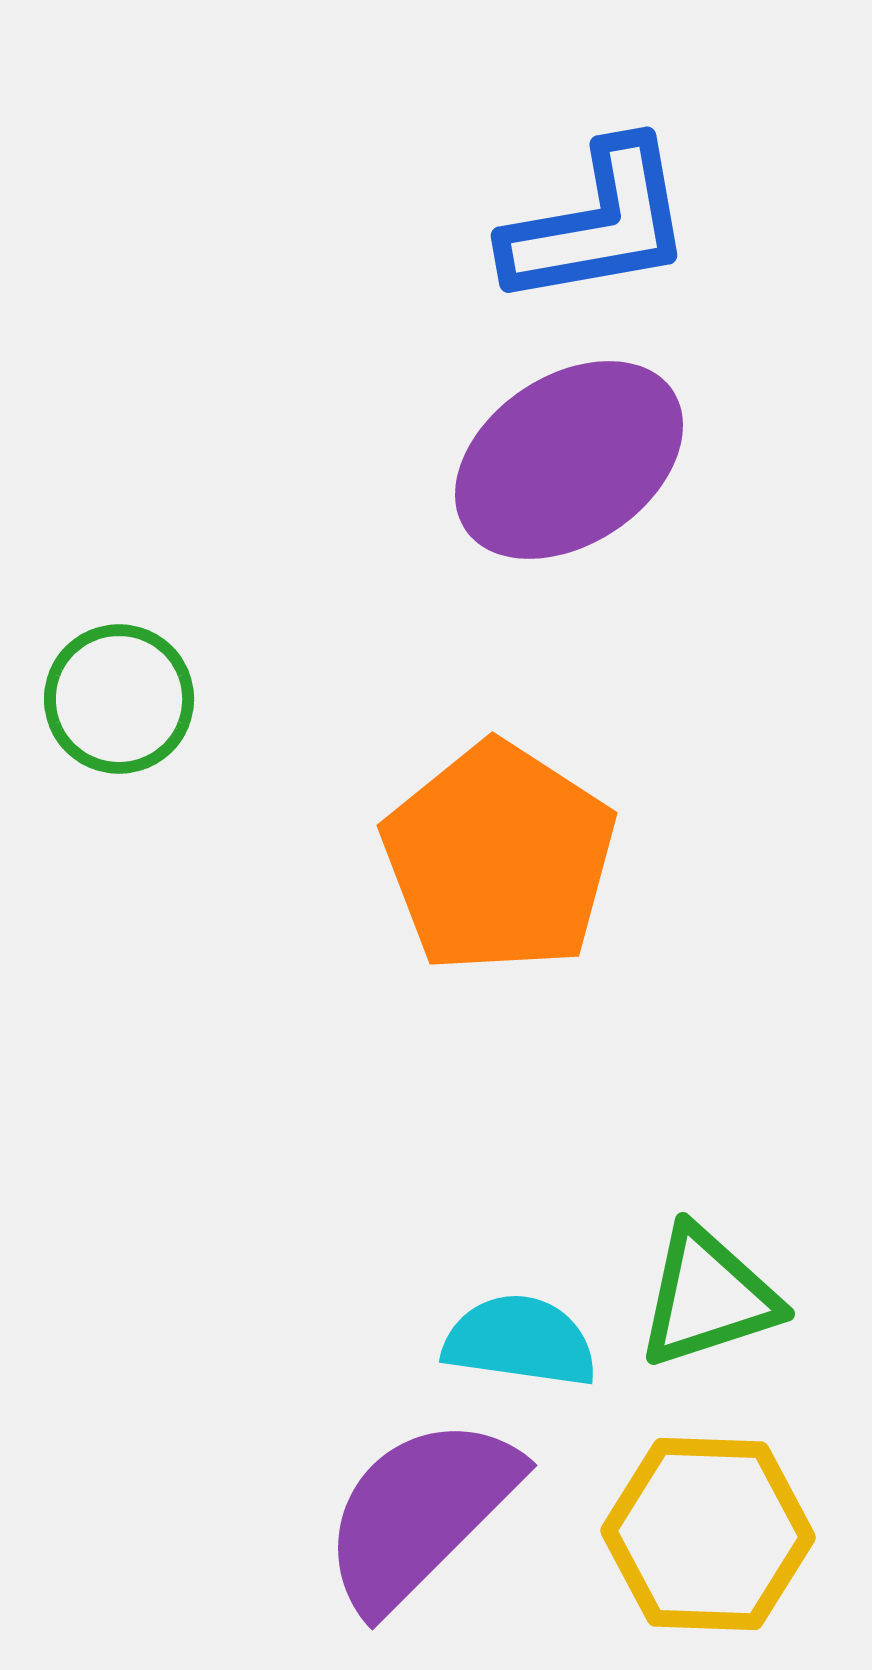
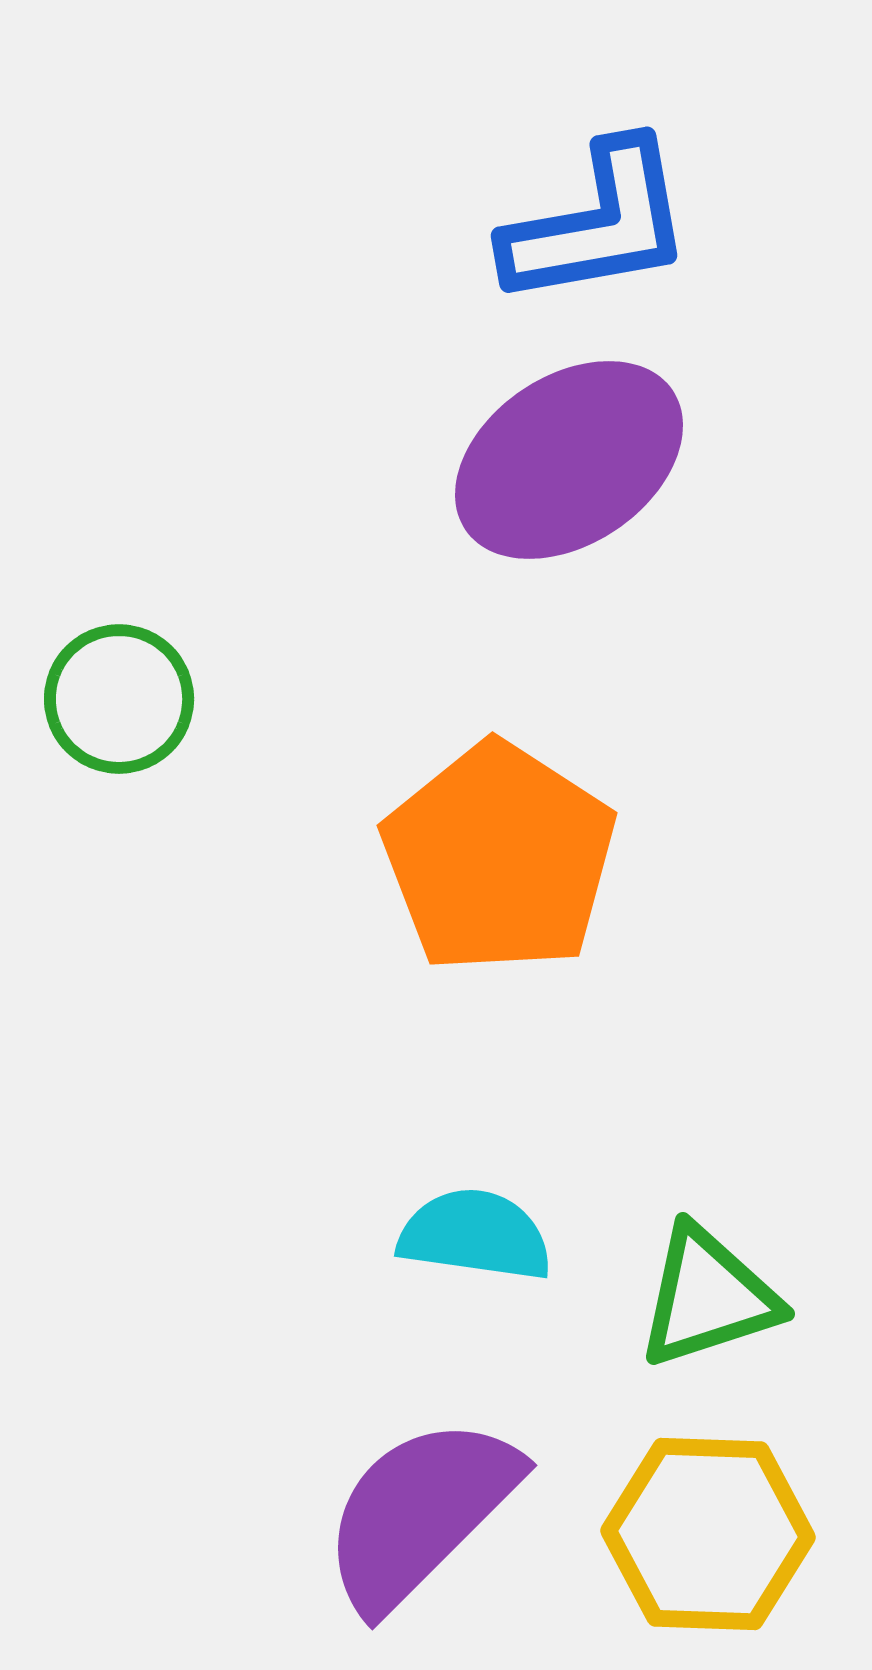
cyan semicircle: moved 45 px left, 106 px up
